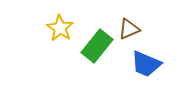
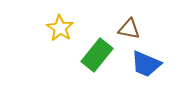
brown triangle: rotated 35 degrees clockwise
green rectangle: moved 9 px down
